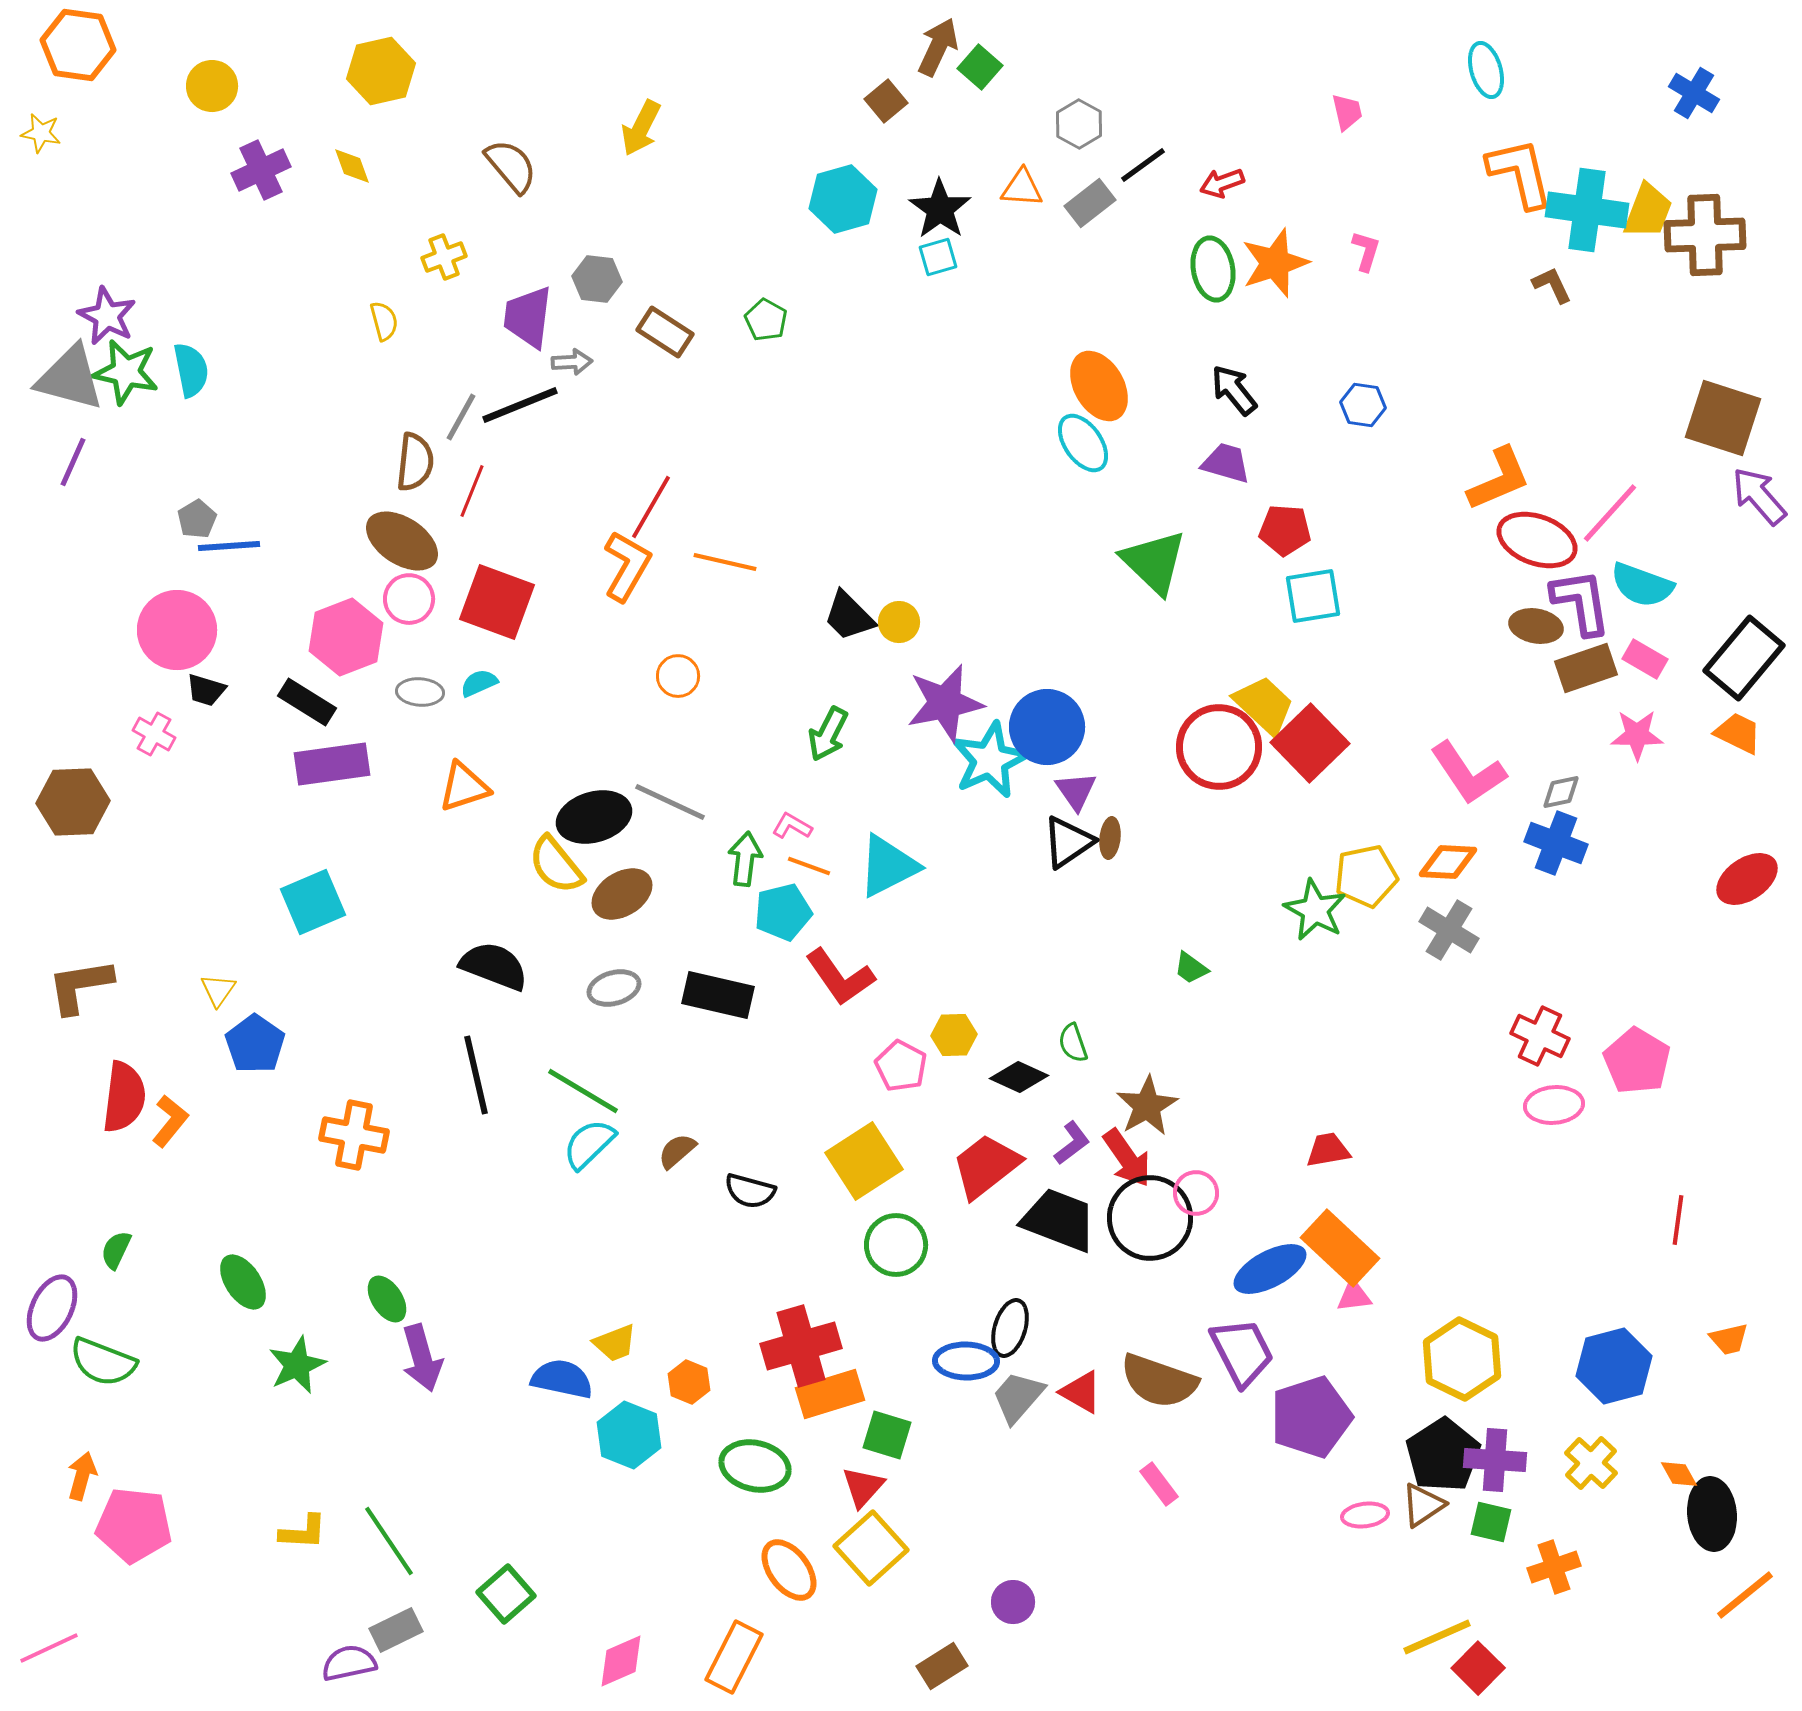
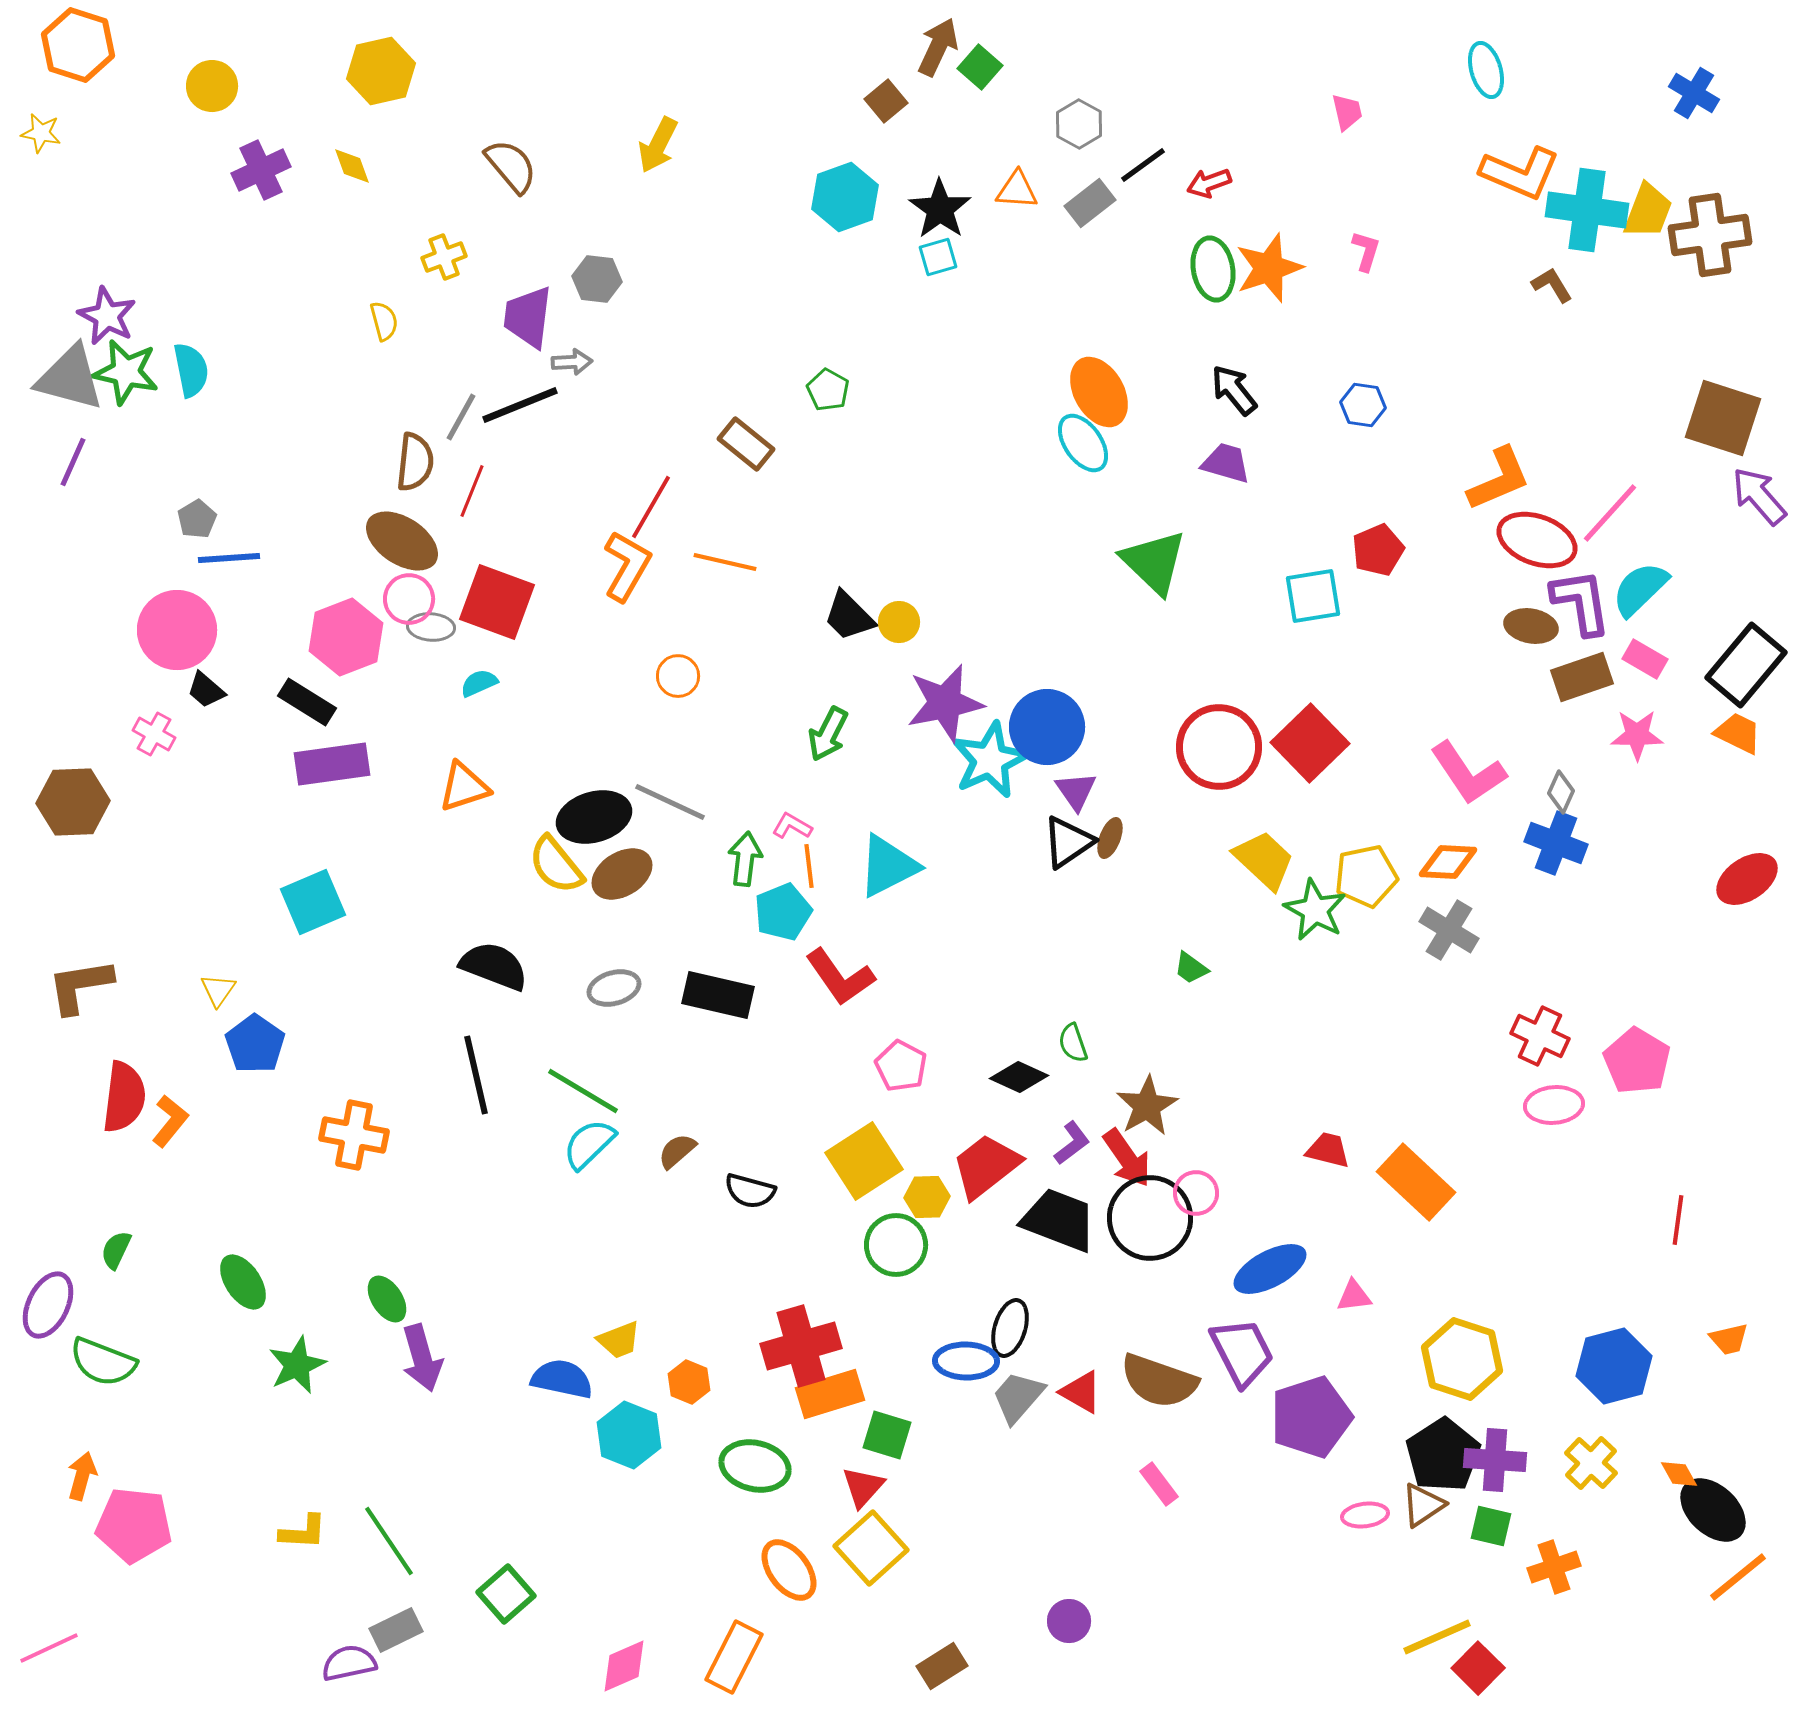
orange hexagon at (78, 45): rotated 10 degrees clockwise
yellow arrow at (641, 128): moved 17 px right, 17 px down
orange L-shape at (1520, 173): rotated 126 degrees clockwise
red arrow at (1222, 183): moved 13 px left
orange triangle at (1022, 188): moved 5 px left, 2 px down
cyan hexagon at (843, 199): moved 2 px right, 2 px up; rotated 4 degrees counterclockwise
brown cross at (1705, 235): moved 5 px right; rotated 6 degrees counterclockwise
orange star at (1275, 263): moved 6 px left, 5 px down
brown L-shape at (1552, 285): rotated 6 degrees counterclockwise
green pentagon at (766, 320): moved 62 px right, 70 px down
brown rectangle at (665, 332): moved 81 px right, 112 px down; rotated 6 degrees clockwise
orange ellipse at (1099, 386): moved 6 px down
red pentagon at (1285, 530): moved 93 px right, 20 px down; rotated 27 degrees counterclockwise
blue line at (229, 546): moved 12 px down
cyan semicircle at (1642, 585): moved 2 px left, 4 px down; rotated 116 degrees clockwise
brown ellipse at (1536, 626): moved 5 px left
black rectangle at (1744, 658): moved 2 px right, 7 px down
brown rectangle at (1586, 668): moved 4 px left, 9 px down
black trapezoid at (206, 690): rotated 24 degrees clockwise
gray ellipse at (420, 692): moved 11 px right, 65 px up
yellow trapezoid at (1264, 705): moved 155 px down
gray diamond at (1561, 792): rotated 54 degrees counterclockwise
brown ellipse at (1110, 838): rotated 15 degrees clockwise
orange line at (809, 866): rotated 63 degrees clockwise
brown ellipse at (622, 894): moved 20 px up
cyan pentagon at (783, 912): rotated 8 degrees counterclockwise
yellow hexagon at (954, 1035): moved 27 px left, 162 px down
red trapezoid at (1328, 1150): rotated 24 degrees clockwise
orange rectangle at (1340, 1248): moved 76 px right, 66 px up
purple ellipse at (52, 1308): moved 4 px left, 3 px up
yellow trapezoid at (615, 1343): moved 4 px right, 3 px up
yellow hexagon at (1462, 1359): rotated 8 degrees counterclockwise
black ellipse at (1712, 1514): moved 1 px right, 4 px up; rotated 42 degrees counterclockwise
green square at (1491, 1522): moved 4 px down
orange line at (1745, 1595): moved 7 px left, 18 px up
purple circle at (1013, 1602): moved 56 px right, 19 px down
pink diamond at (621, 1661): moved 3 px right, 5 px down
